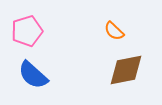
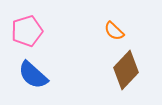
brown diamond: rotated 36 degrees counterclockwise
